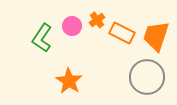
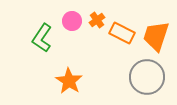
pink circle: moved 5 px up
